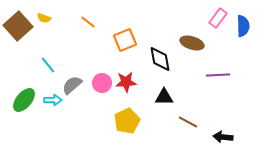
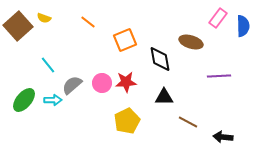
brown ellipse: moved 1 px left, 1 px up
purple line: moved 1 px right, 1 px down
